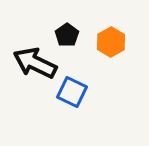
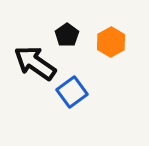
black arrow: rotated 9 degrees clockwise
blue square: rotated 28 degrees clockwise
